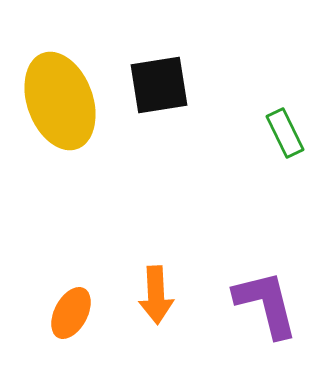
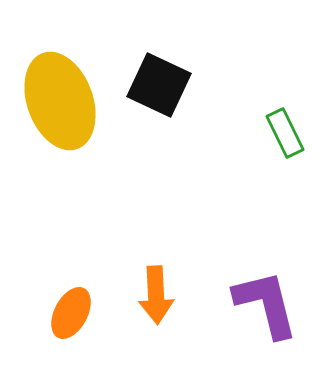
black square: rotated 34 degrees clockwise
